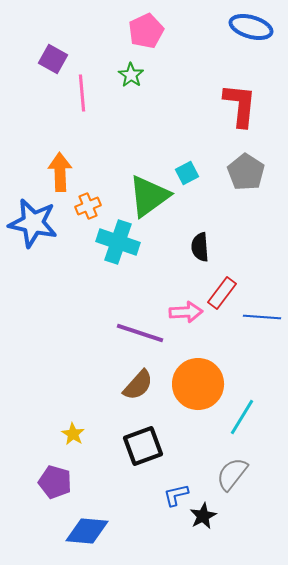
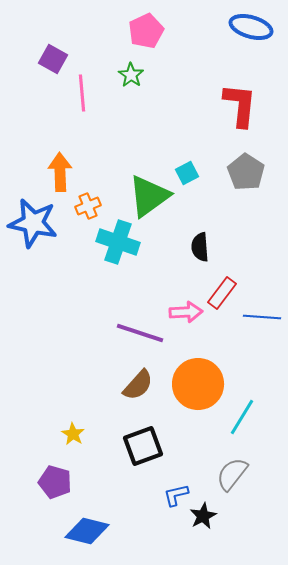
blue diamond: rotated 9 degrees clockwise
